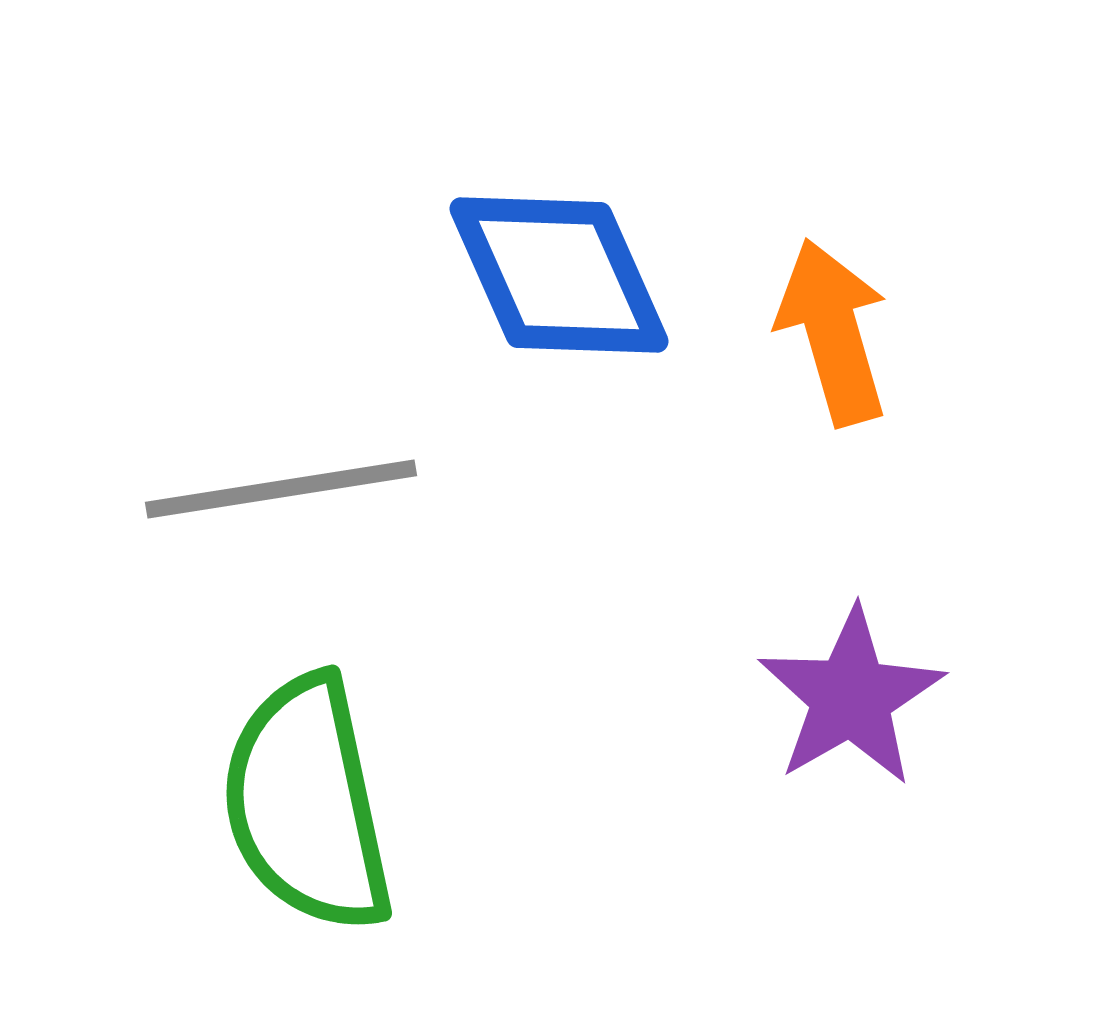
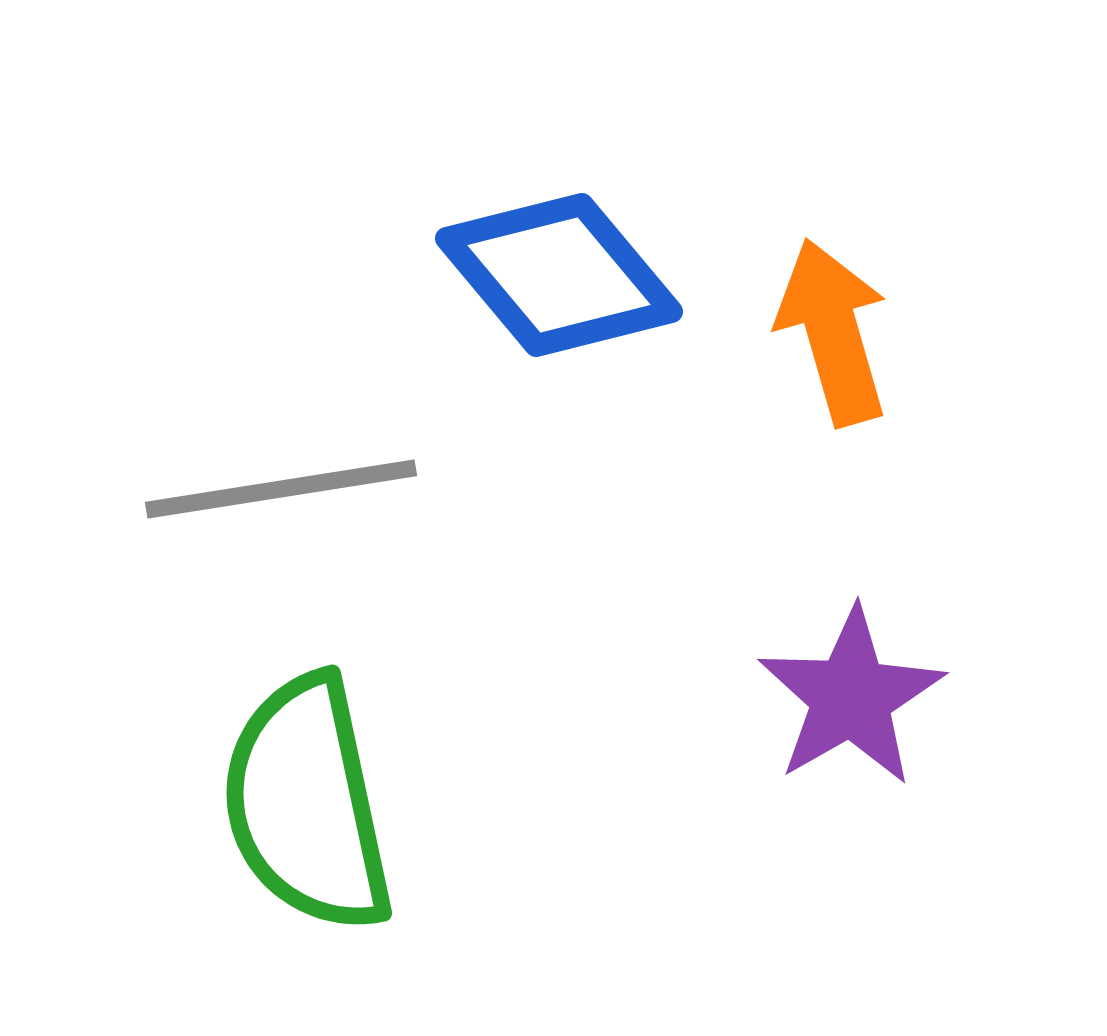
blue diamond: rotated 16 degrees counterclockwise
